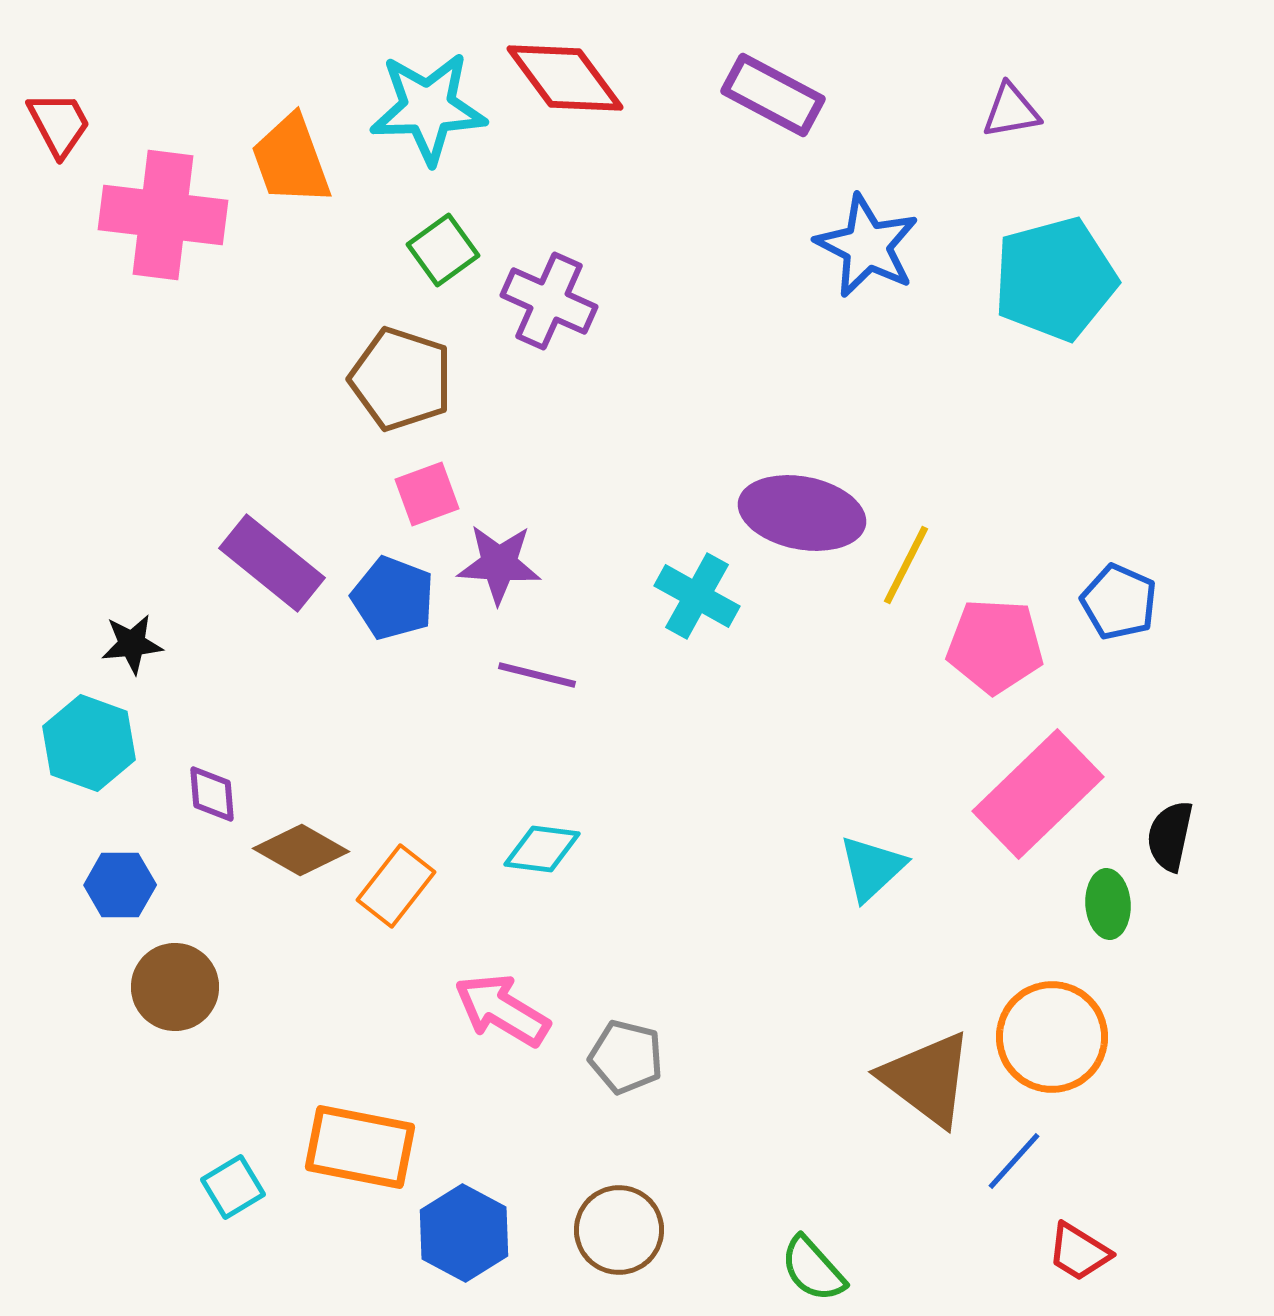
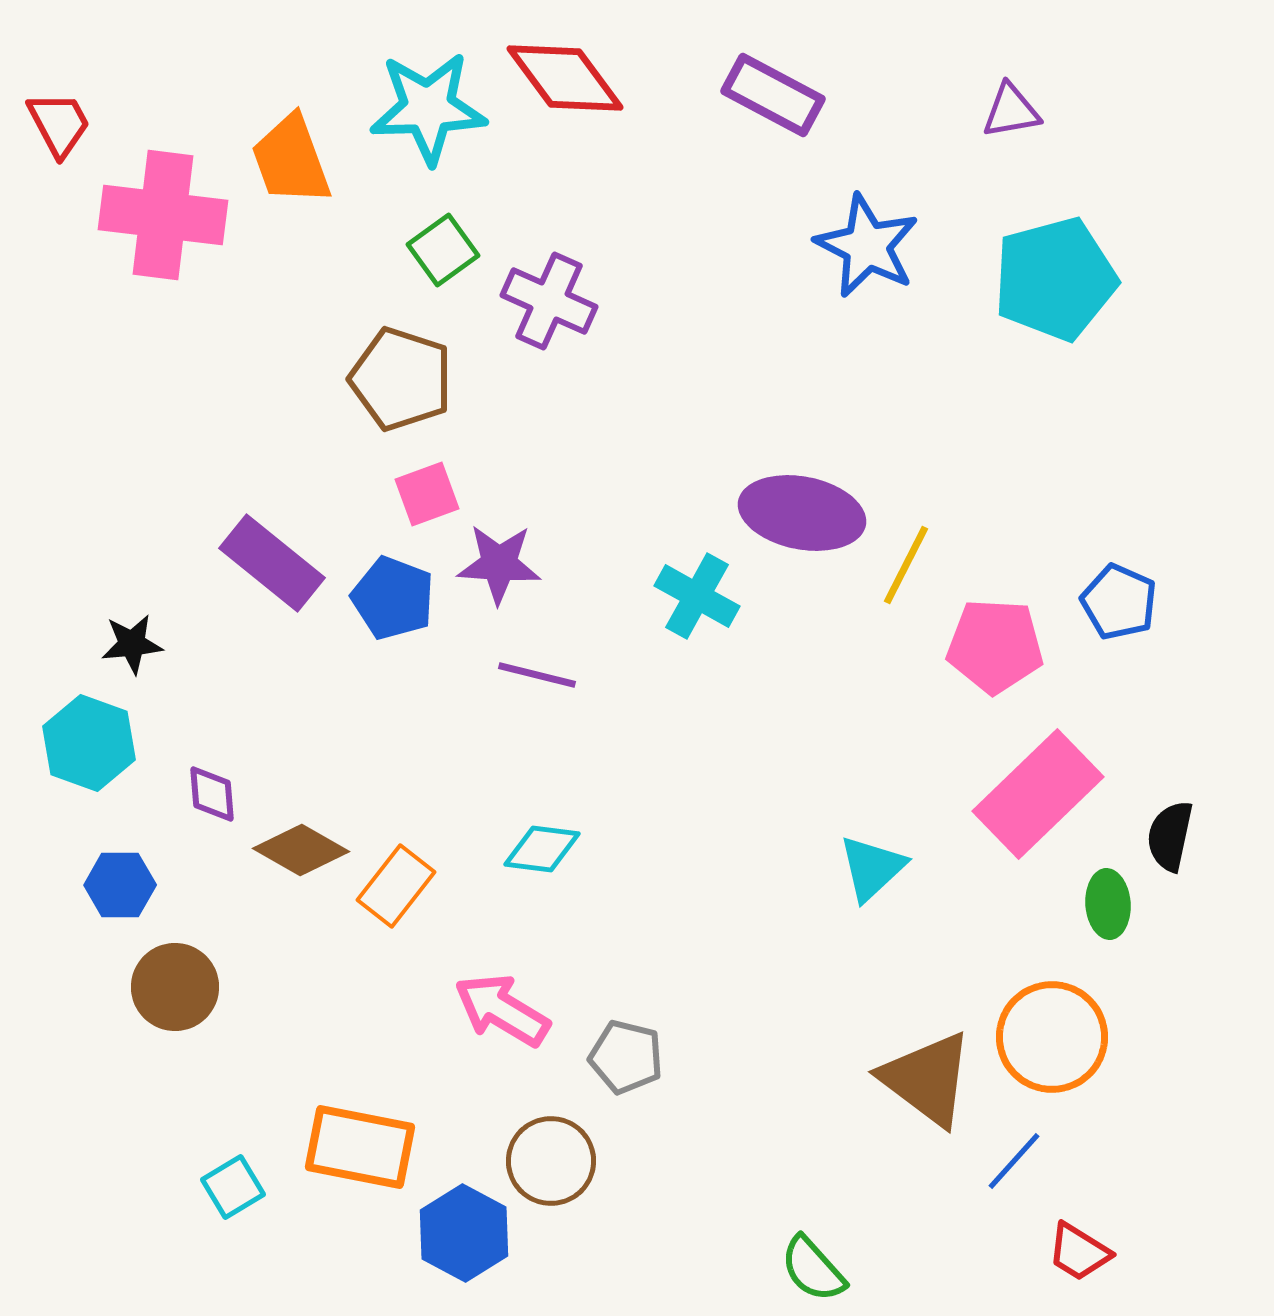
brown circle at (619, 1230): moved 68 px left, 69 px up
